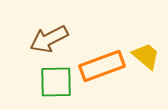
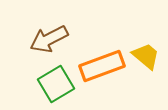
green square: moved 2 px down; rotated 30 degrees counterclockwise
